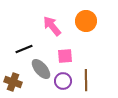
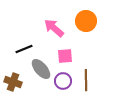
pink arrow: moved 2 px right, 2 px down; rotated 10 degrees counterclockwise
